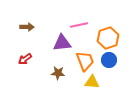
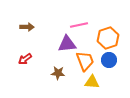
purple triangle: moved 5 px right, 1 px down
